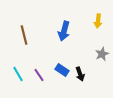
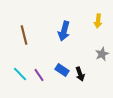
cyan line: moved 2 px right; rotated 14 degrees counterclockwise
